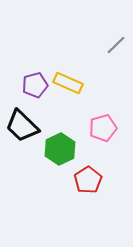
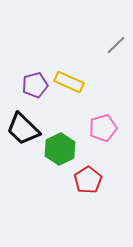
yellow rectangle: moved 1 px right, 1 px up
black trapezoid: moved 1 px right, 3 px down
